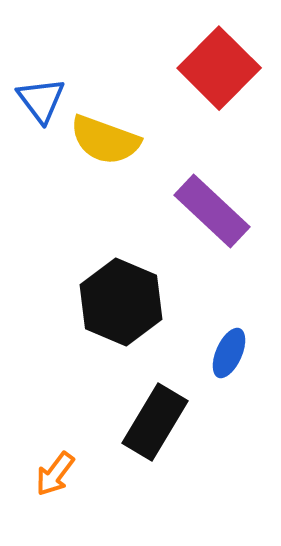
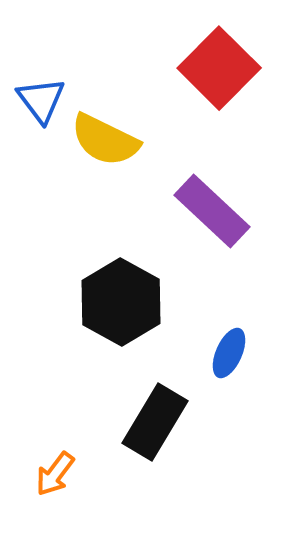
yellow semicircle: rotated 6 degrees clockwise
black hexagon: rotated 6 degrees clockwise
